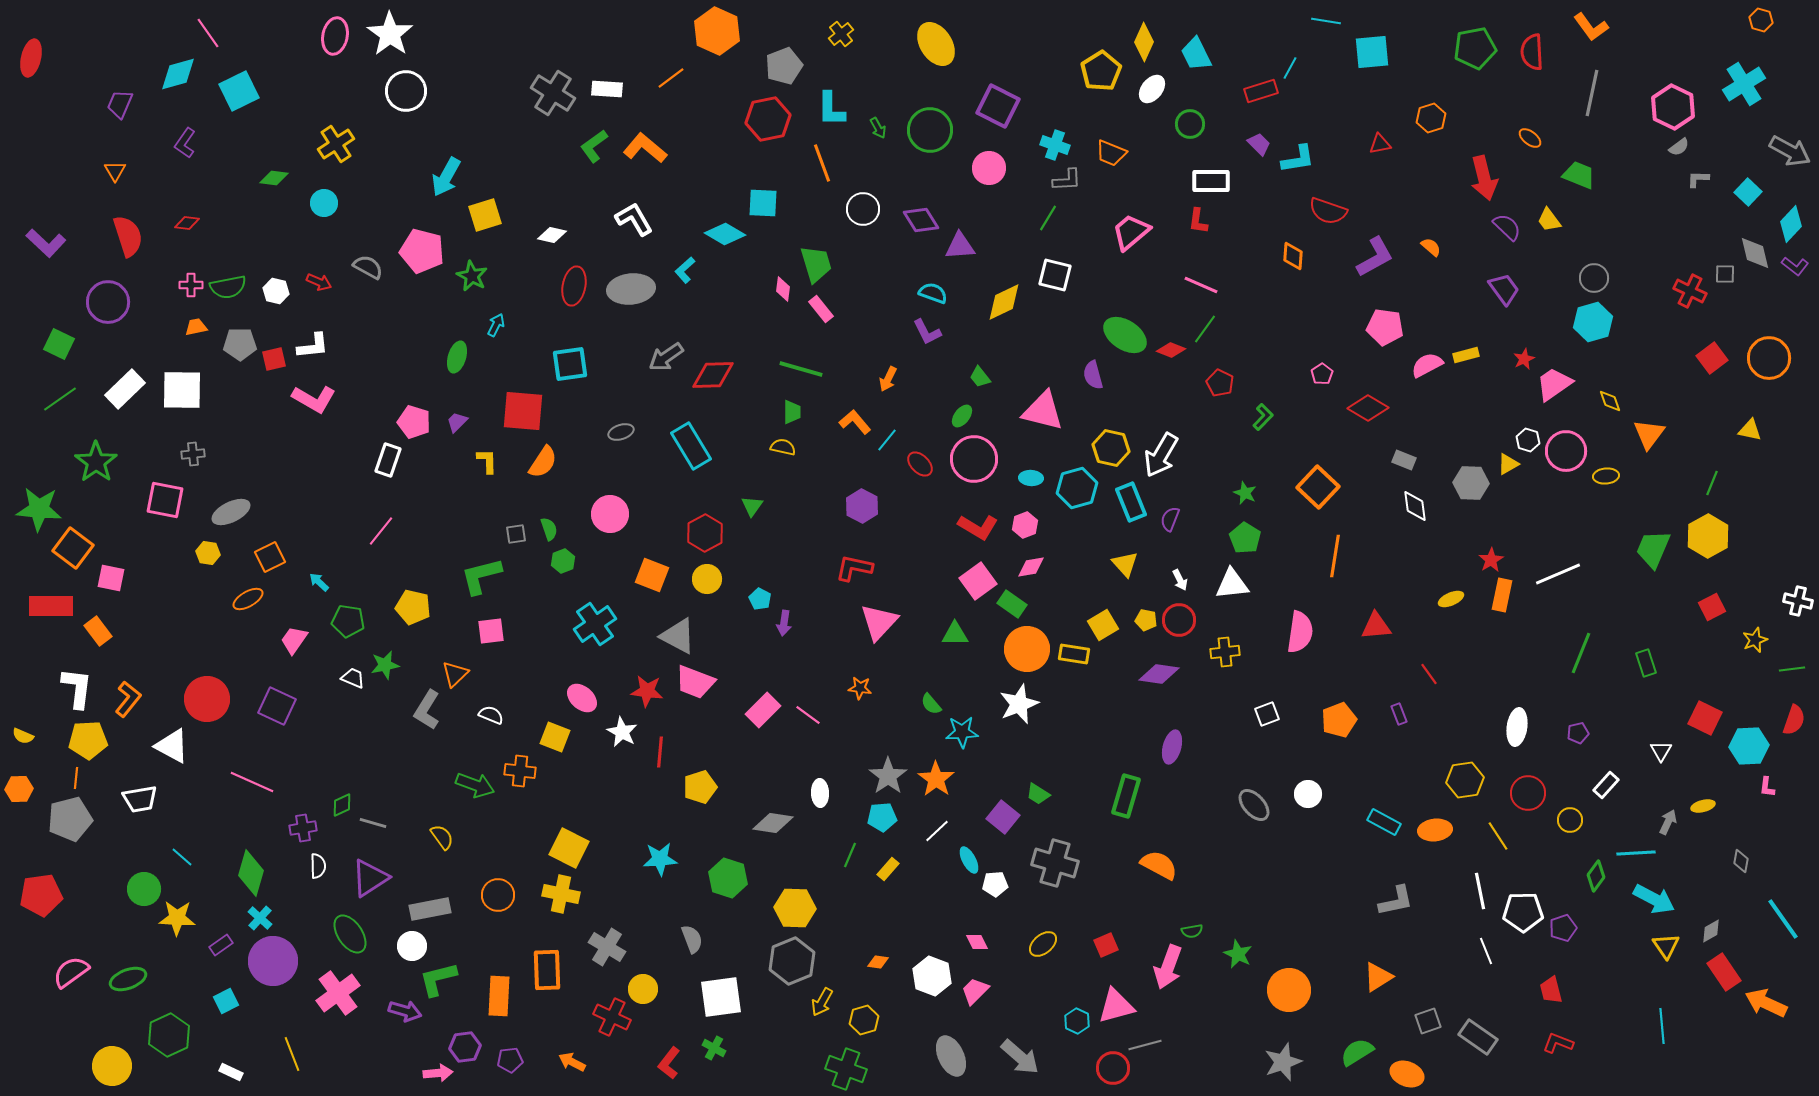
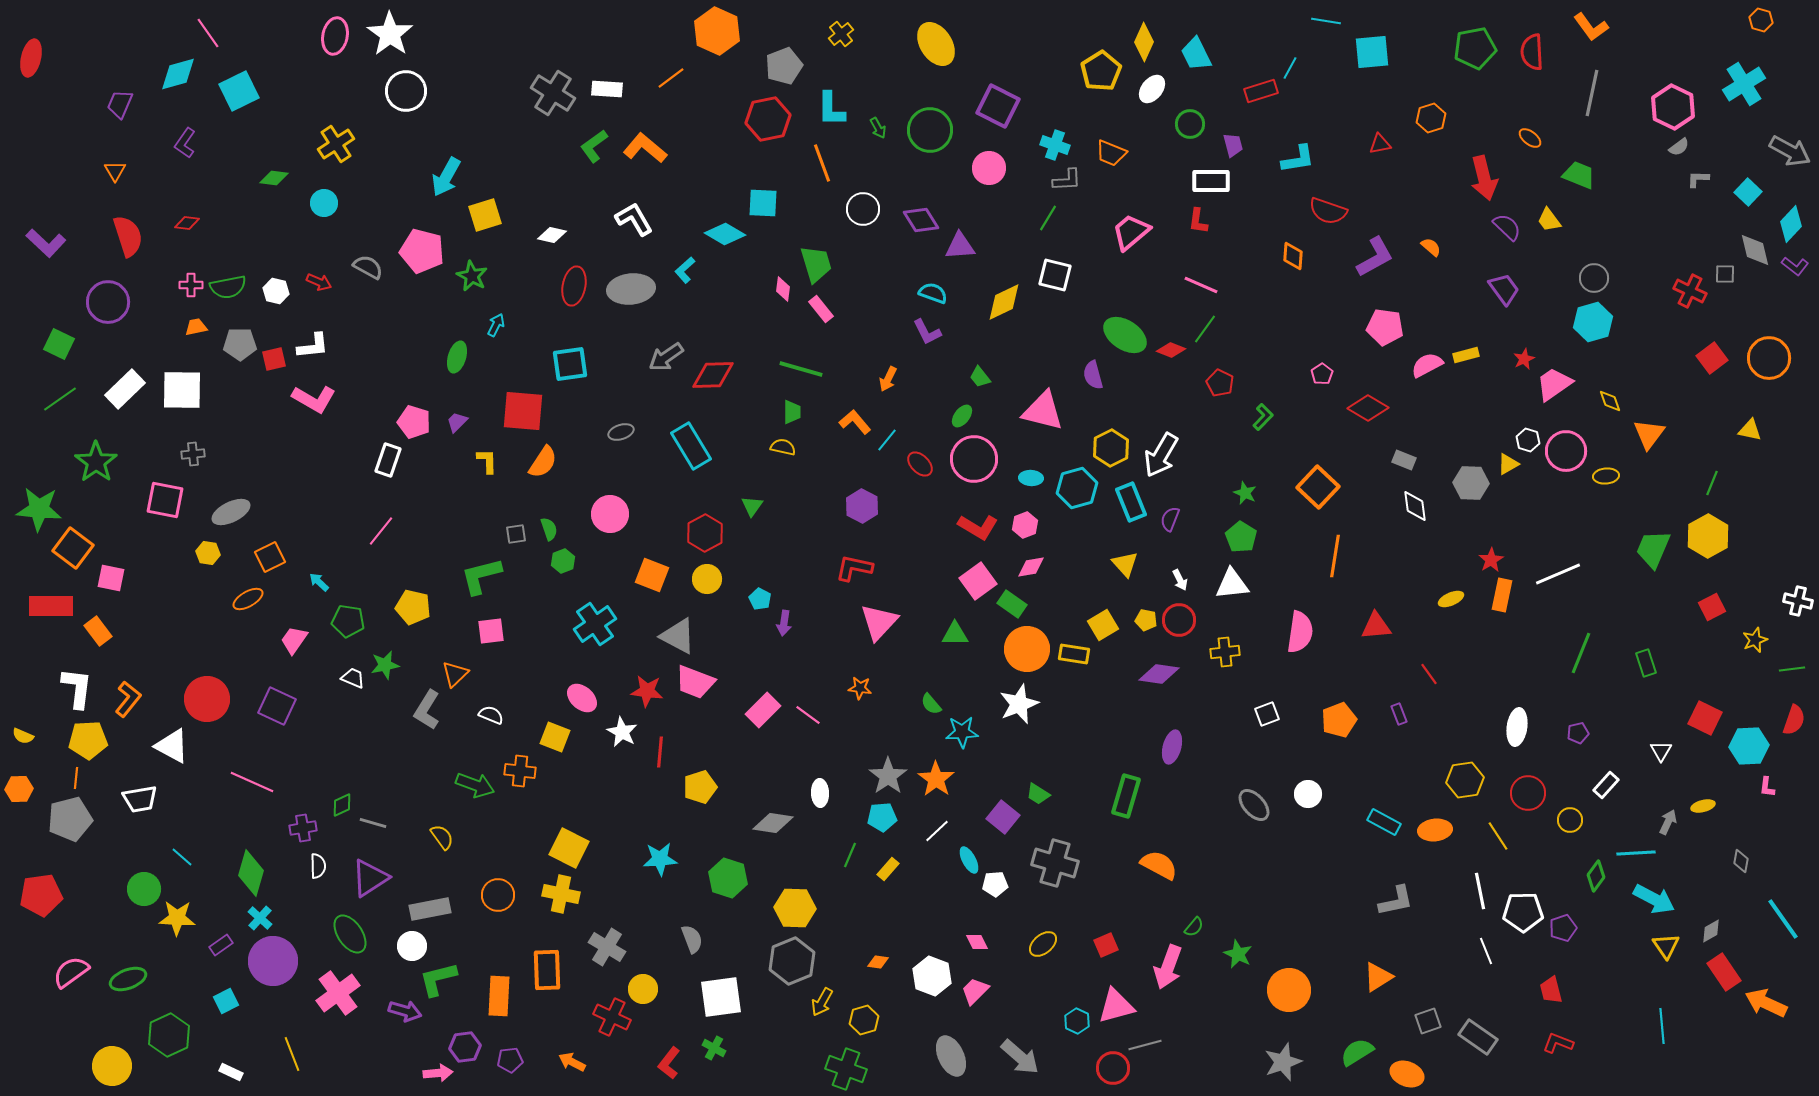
purple trapezoid at (1259, 144): moved 26 px left, 1 px down; rotated 30 degrees clockwise
gray diamond at (1755, 253): moved 3 px up
yellow hexagon at (1111, 448): rotated 21 degrees clockwise
green pentagon at (1245, 538): moved 4 px left, 1 px up
green semicircle at (1192, 931): moved 2 px right, 4 px up; rotated 40 degrees counterclockwise
